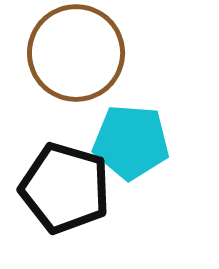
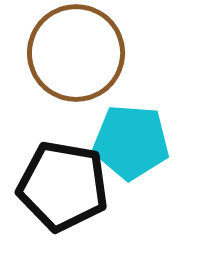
black pentagon: moved 2 px left, 2 px up; rotated 6 degrees counterclockwise
